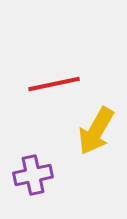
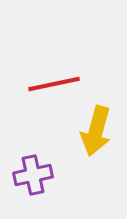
yellow arrow: rotated 15 degrees counterclockwise
